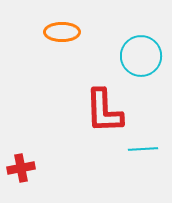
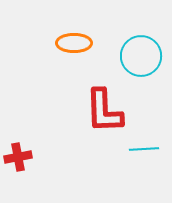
orange ellipse: moved 12 px right, 11 px down
cyan line: moved 1 px right
red cross: moved 3 px left, 11 px up
